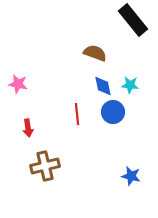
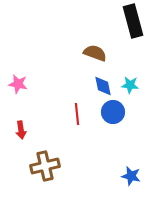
black rectangle: moved 1 px down; rotated 24 degrees clockwise
red arrow: moved 7 px left, 2 px down
